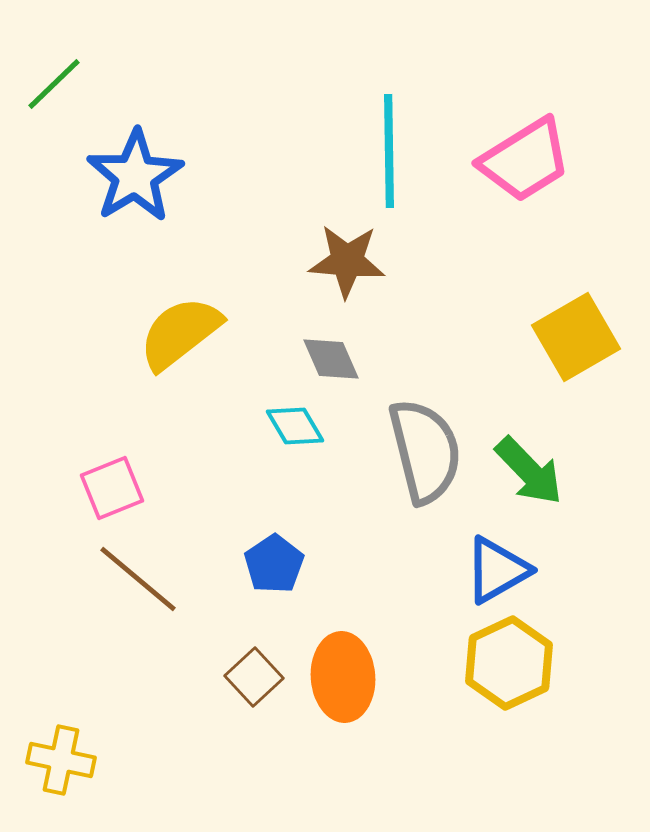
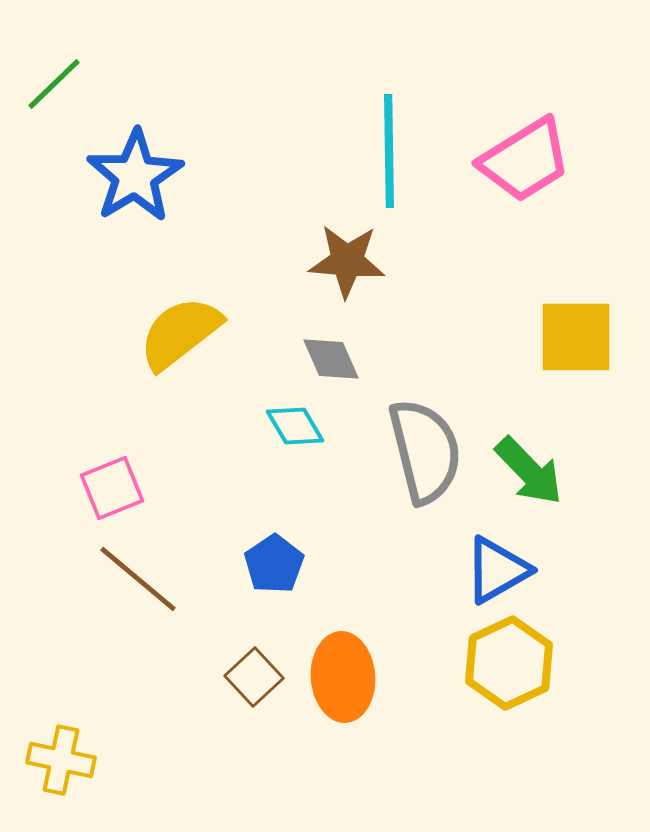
yellow square: rotated 30 degrees clockwise
